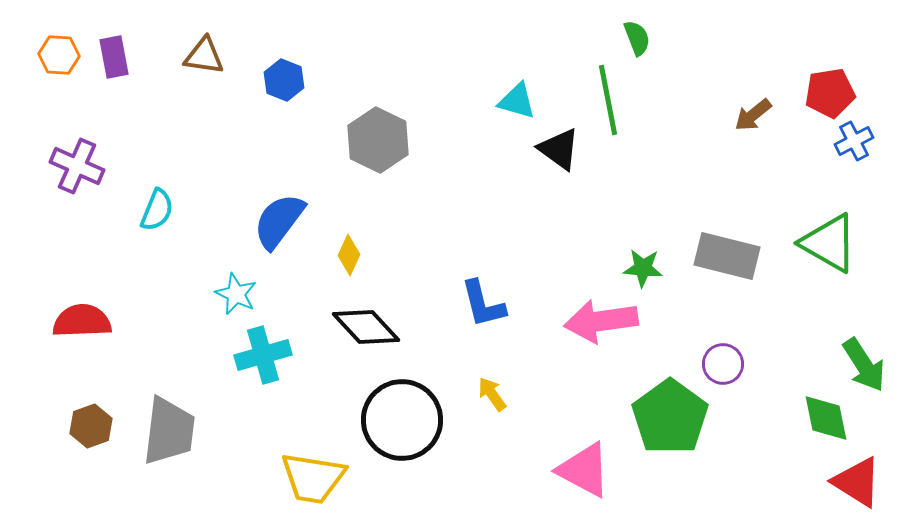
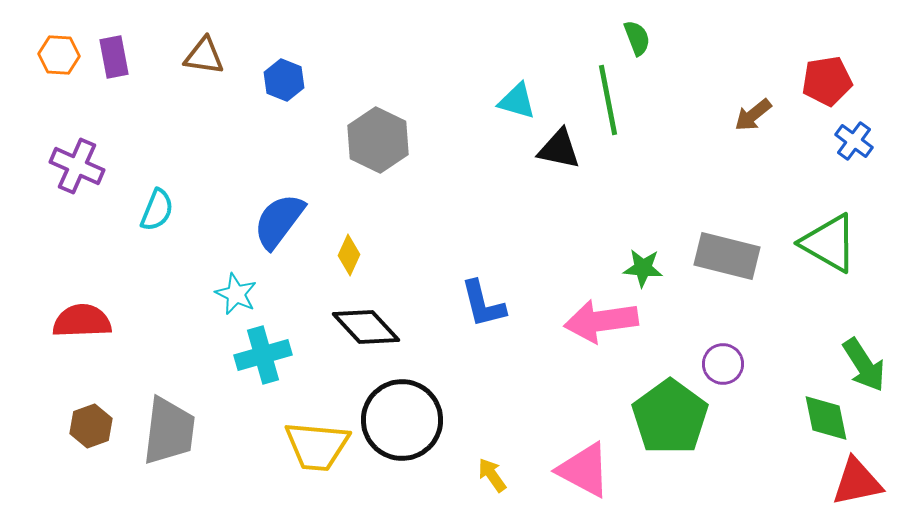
red pentagon: moved 3 px left, 12 px up
blue cross: rotated 27 degrees counterclockwise
black triangle: rotated 24 degrees counterclockwise
yellow arrow: moved 81 px down
yellow trapezoid: moved 4 px right, 32 px up; rotated 4 degrees counterclockwise
red triangle: rotated 44 degrees counterclockwise
